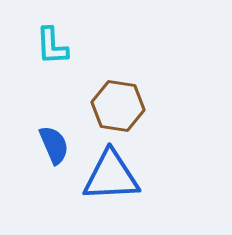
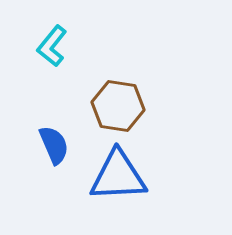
cyan L-shape: rotated 42 degrees clockwise
blue triangle: moved 7 px right
